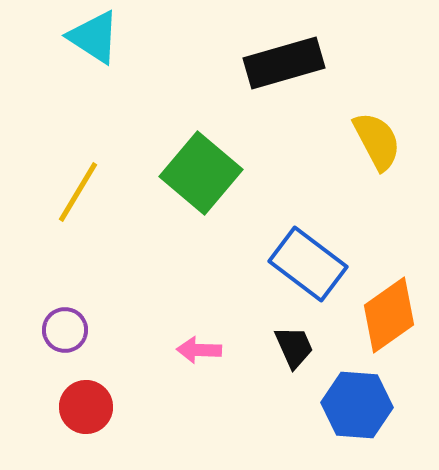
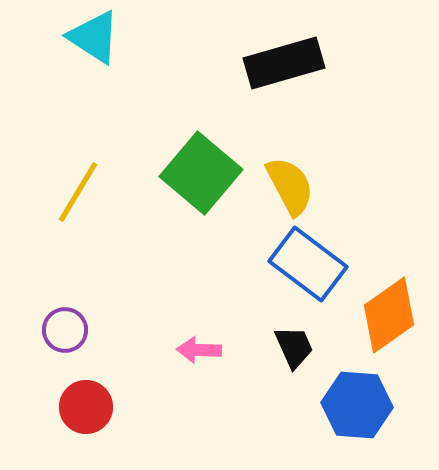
yellow semicircle: moved 87 px left, 45 px down
